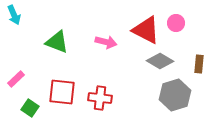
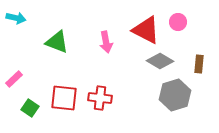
cyan arrow: moved 2 px right, 3 px down; rotated 54 degrees counterclockwise
pink circle: moved 2 px right, 1 px up
pink arrow: rotated 65 degrees clockwise
pink rectangle: moved 2 px left
red square: moved 2 px right, 6 px down
